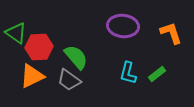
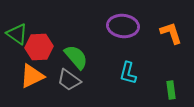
green triangle: moved 1 px right, 1 px down
green rectangle: moved 14 px right, 16 px down; rotated 60 degrees counterclockwise
